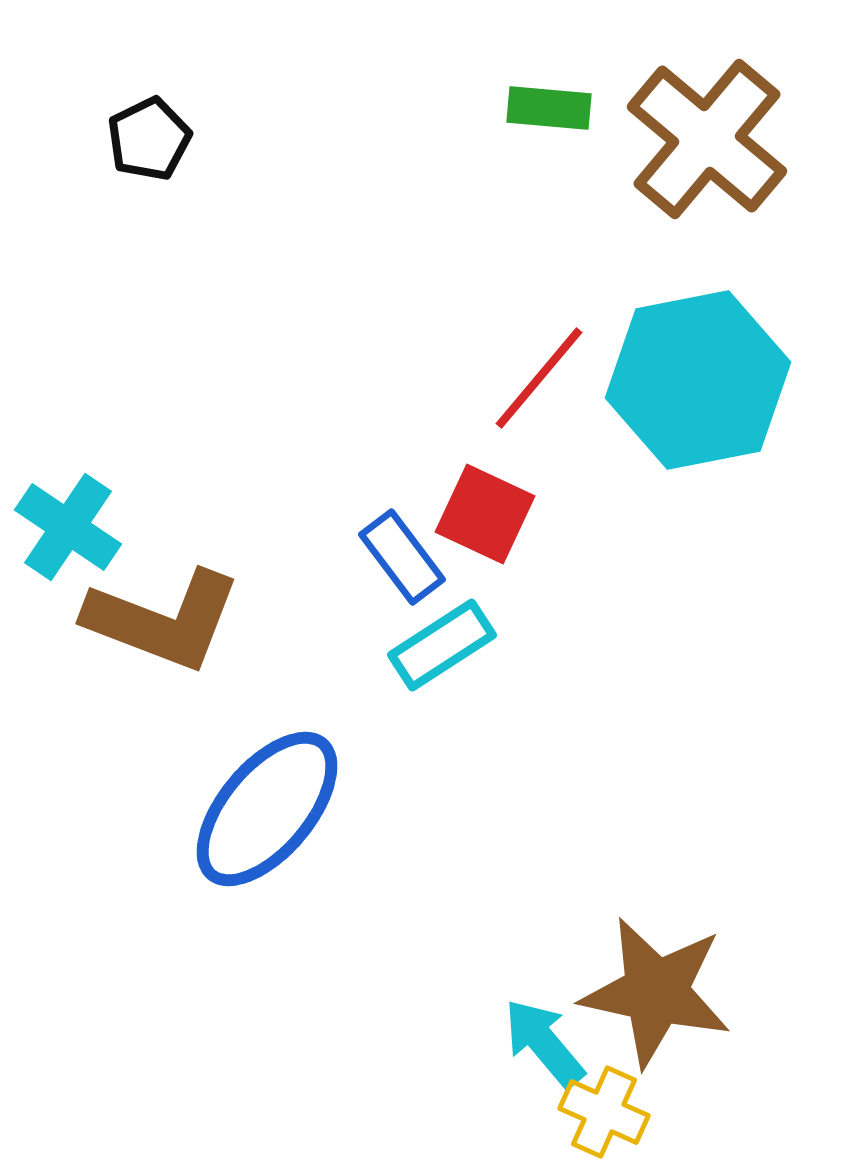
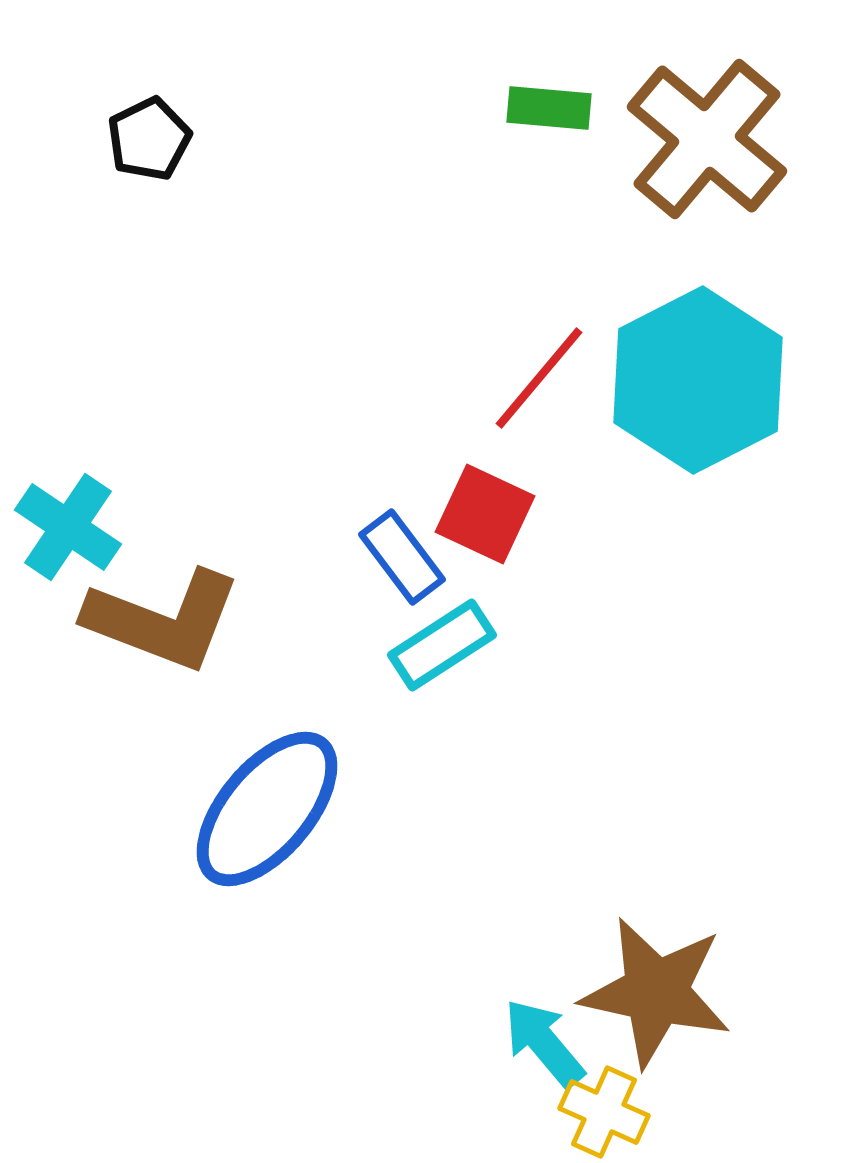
cyan hexagon: rotated 16 degrees counterclockwise
